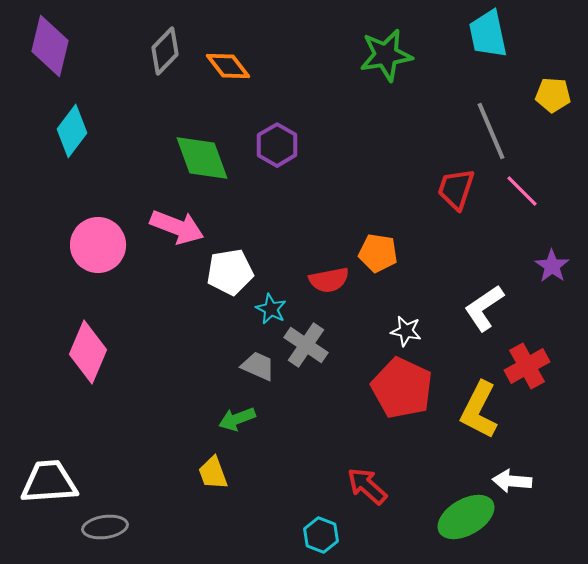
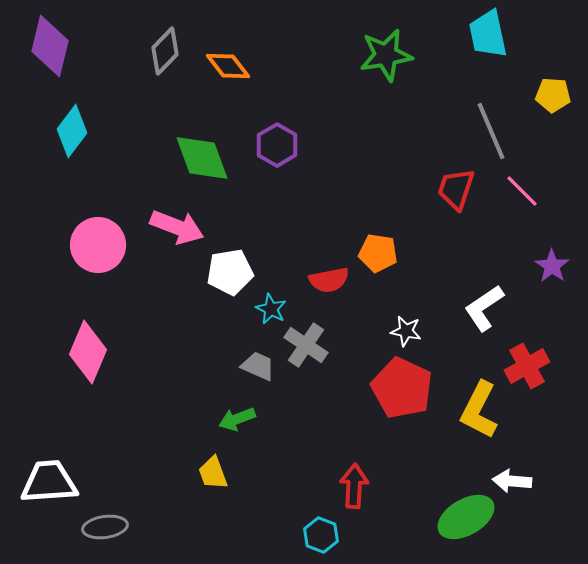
red arrow: moved 13 px left; rotated 51 degrees clockwise
